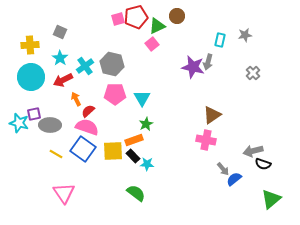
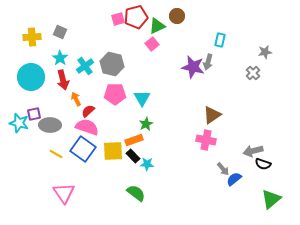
gray star at (245, 35): moved 20 px right, 17 px down
yellow cross at (30, 45): moved 2 px right, 8 px up
red arrow at (63, 80): rotated 78 degrees counterclockwise
